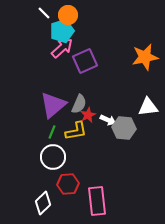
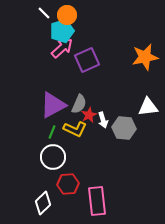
orange circle: moved 1 px left
purple square: moved 2 px right, 1 px up
purple triangle: rotated 12 degrees clockwise
red star: moved 1 px right
white arrow: moved 5 px left; rotated 49 degrees clockwise
yellow L-shape: moved 1 px left, 2 px up; rotated 35 degrees clockwise
